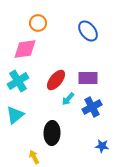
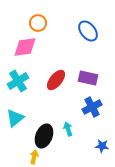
pink diamond: moved 2 px up
purple rectangle: rotated 12 degrees clockwise
cyan arrow: moved 30 px down; rotated 120 degrees clockwise
cyan triangle: moved 3 px down
black ellipse: moved 8 px left, 3 px down; rotated 20 degrees clockwise
yellow arrow: rotated 40 degrees clockwise
